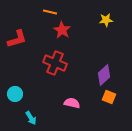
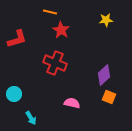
red star: moved 1 px left
cyan circle: moved 1 px left
